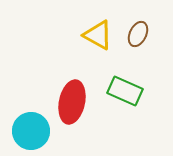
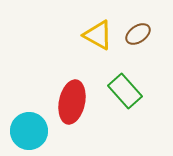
brown ellipse: rotated 30 degrees clockwise
green rectangle: rotated 24 degrees clockwise
cyan circle: moved 2 px left
